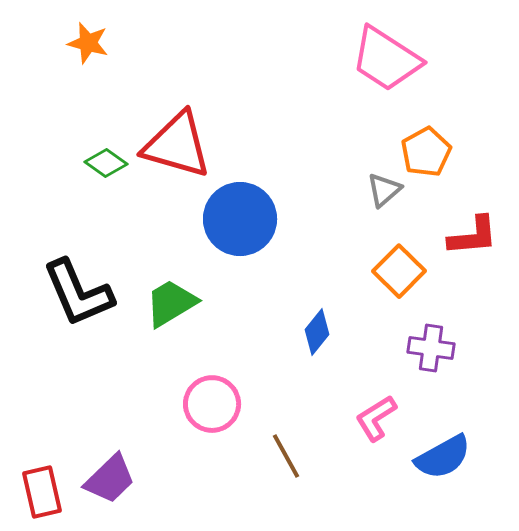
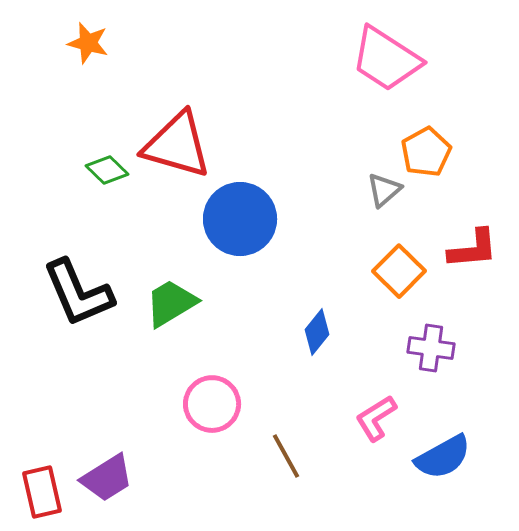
green diamond: moved 1 px right, 7 px down; rotated 9 degrees clockwise
red L-shape: moved 13 px down
purple trapezoid: moved 3 px left, 1 px up; rotated 12 degrees clockwise
